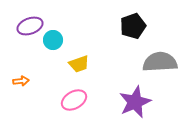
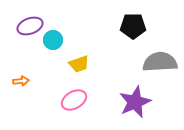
black pentagon: rotated 20 degrees clockwise
